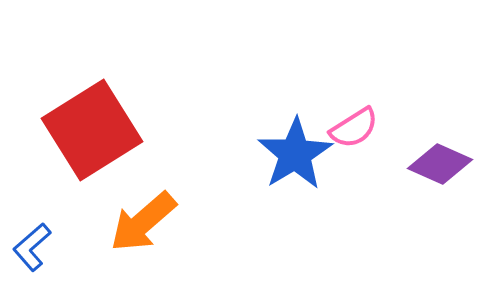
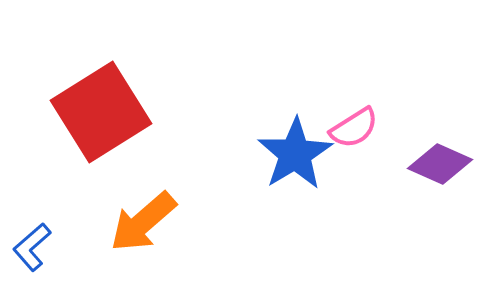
red square: moved 9 px right, 18 px up
